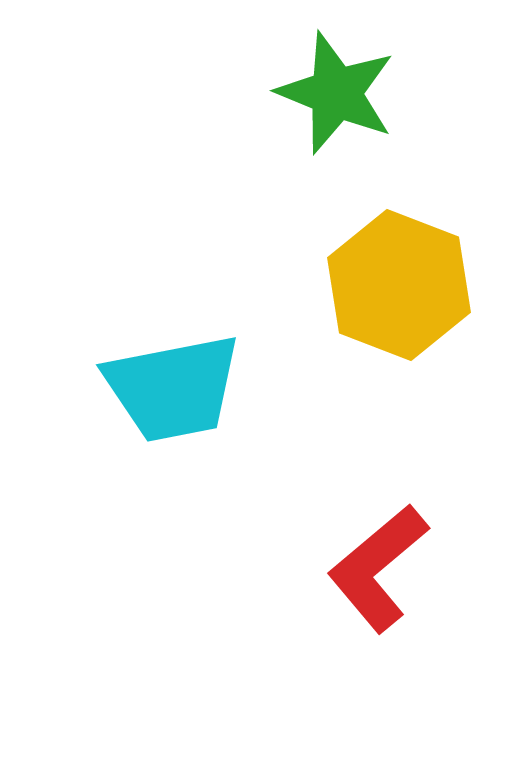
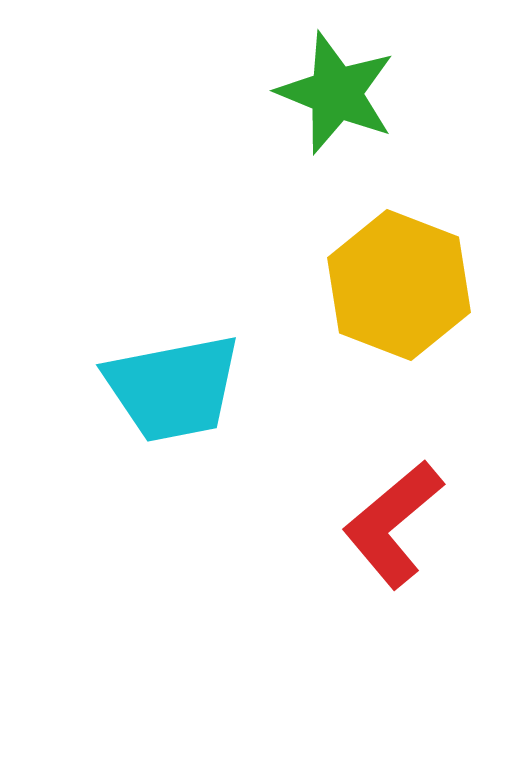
red L-shape: moved 15 px right, 44 px up
